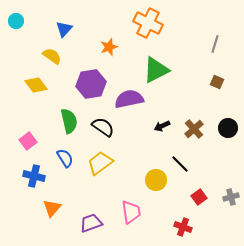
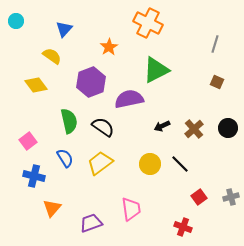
orange star: rotated 12 degrees counterclockwise
purple hexagon: moved 2 px up; rotated 12 degrees counterclockwise
yellow circle: moved 6 px left, 16 px up
pink trapezoid: moved 3 px up
